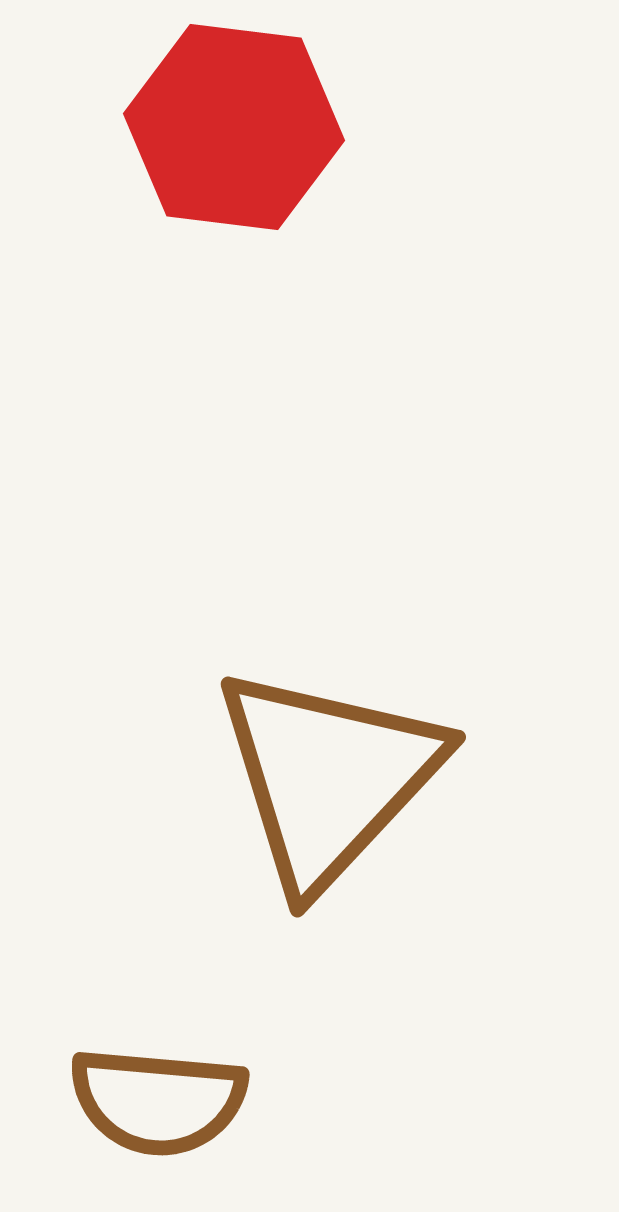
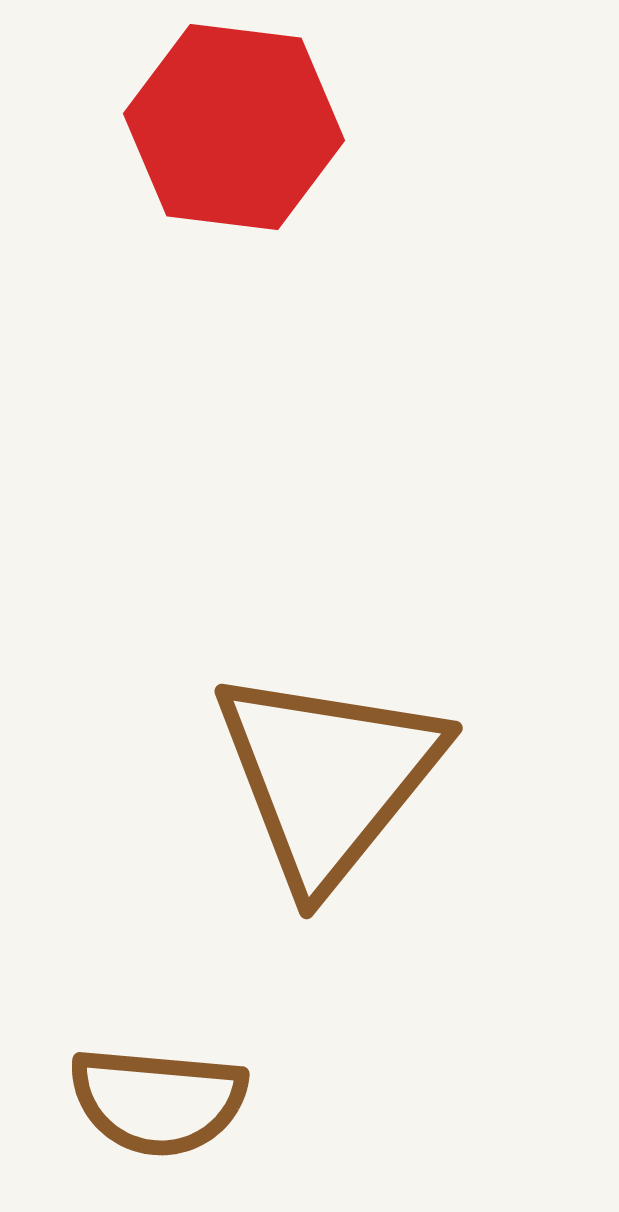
brown triangle: rotated 4 degrees counterclockwise
